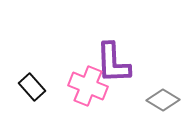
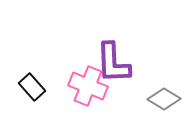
gray diamond: moved 1 px right, 1 px up
